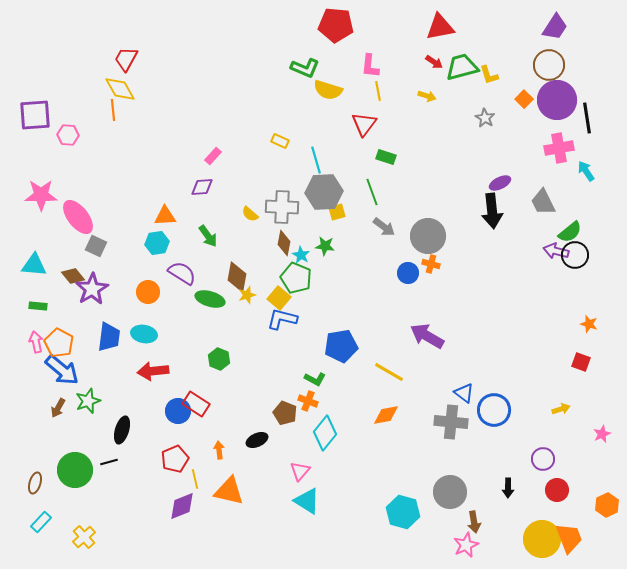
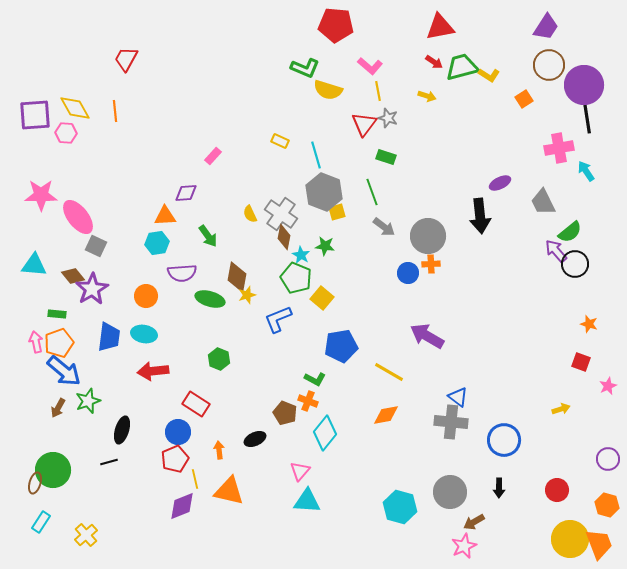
purple trapezoid at (555, 27): moved 9 px left
pink L-shape at (370, 66): rotated 55 degrees counterclockwise
yellow L-shape at (489, 75): rotated 40 degrees counterclockwise
yellow diamond at (120, 89): moved 45 px left, 19 px down
orange square at (524, 99): rotated 12 degrees clockwise
purple circle at (557, 100): moved 27 px right, 15 px up
orange line at (113, 110): moved 2 px right, 1 px down
gray star at (485, 118): moved 97 px left; rotated 12 degrees counterclockwise
pink hexagon at (68, 135): moved 2 px left, 2 px up
cyan line at (316, 160): moved 5 px up
purple diamond at (202, 187): moved 16 px left, 6 px down
gray hexagon at (324, 192): rotated 24 degrees clockwise
gray cross at (282, 207): moved 1 px left, 7 px down; rotated 32 degrees clockwise
black arrow at (492, 211): moved 12 px left, 5 px down
yellow semicircle at (250, 214): rotated 24 degrees clockwise
brown diamond at (284, 243): moved 6 px up
purple arrow at (556, 251): rotated 35 degrees clockwise
black circle at (575, 255): moved 9 px down
orange cross at (431, 264): rotated 18 degrees counterclockwise
purple semicircle at (182, 273): rotated 144 degrees clockwise
orange circle at (148, 292): moved 2 px left, 4 px down
yellow square at (279, 298): moved 43 px right
green rectangle at (38, 306): moved 19 px right, 8 px down
blue L-shape at (282, 319): moved 4 px left; rotated 36 degrees counterclockwise
orange pentagon at (59, 343): rotated 24 degrees clockwise
blue arrow at (62, 370): moved 2 px right, 1 px down
blue triangle at (464, 393): moved 6 px left, 4 px down
blue circle at (494, 410): moved 10 px right, 30 px down
blue circle at (178, 411): moved 21 px down
pink star at (602, 434): moved 6 px right, 48 px up
black ellipse at (257, 440): moved 2 px left, 1 px up
purple circle at (543, 459): moved 65 px right
green circle at (75, 470): moved 22 px left
black arrow at (508, 488): moved 9 px left
cyan triangle at (307, 501): rotated 28 degrees counterclockwise
orange hexagon at (607, 505): rotated 20 degrees counterclockwise
cyan hexagon at (403, 512): moved 3 px left, 5 px up
cyan rectangle at (41, 522): rotated 10 degrees counterclockwise
brown arrow at (474, 522): rotated 70 degrees clockwise
yellow cross at (84, 537): moved 2 px right, 2 px up
orange trapezoid at (569, 538): moved 30 px right, 6 px down
yellow circle at (542, 539): moved 28 px right
pink star at (466, 545): moved 2 px left, 1 px down
